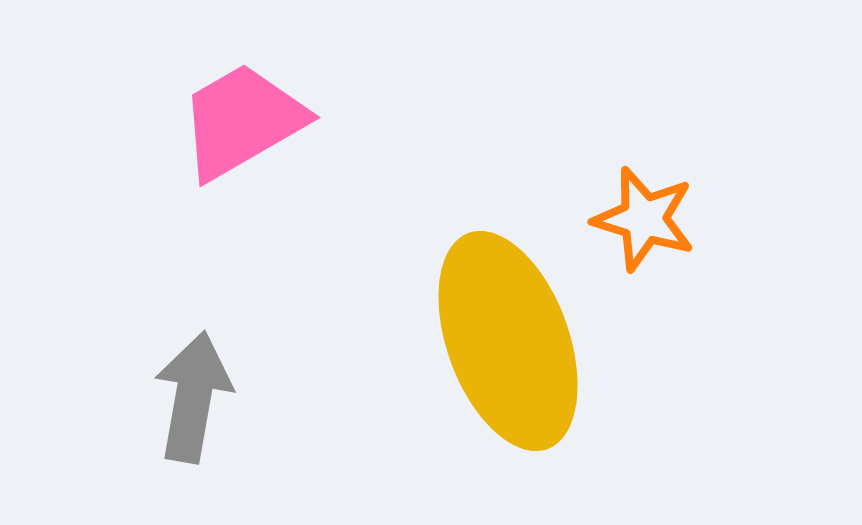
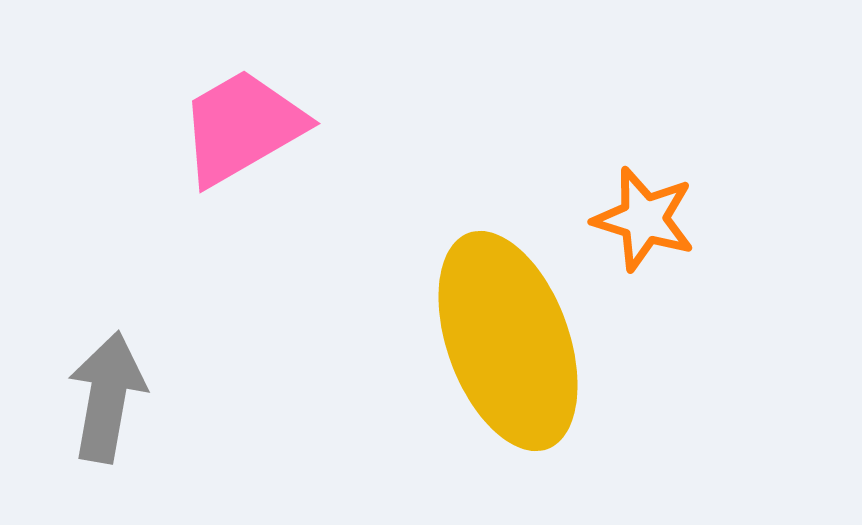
pink trapezoid: moved 6 px down
gray arrow: moved 86 px left
